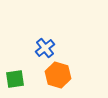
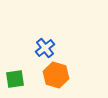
orange hexagon: moved 2 px left
